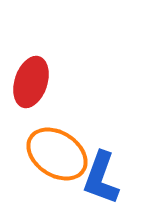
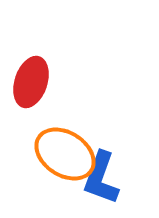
orange ellipse: moved 8 px right
